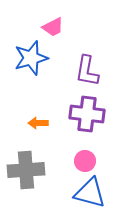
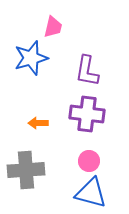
pink trapezoid: rotated 50 degrees counterclockwise
pink circle: moved 4 px right
blue triangle: moved 1 px right
